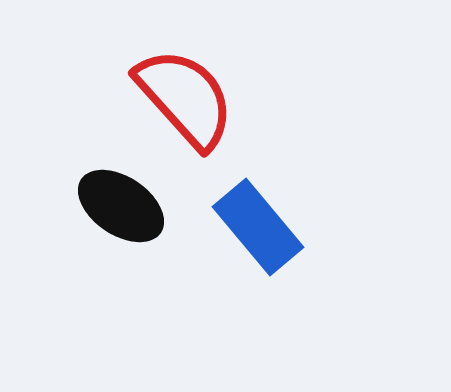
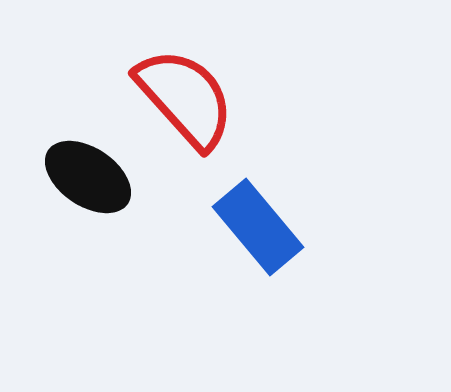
black ellipse: moved 33 px left, 29 px up
